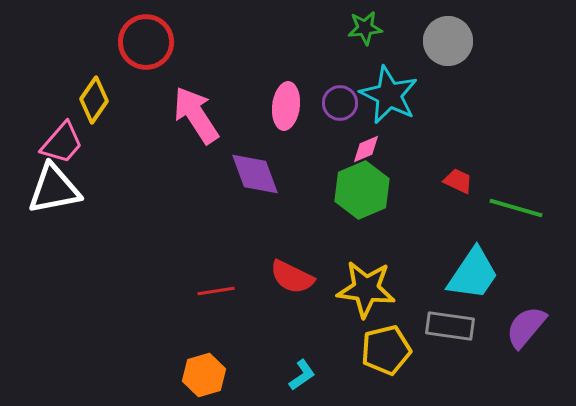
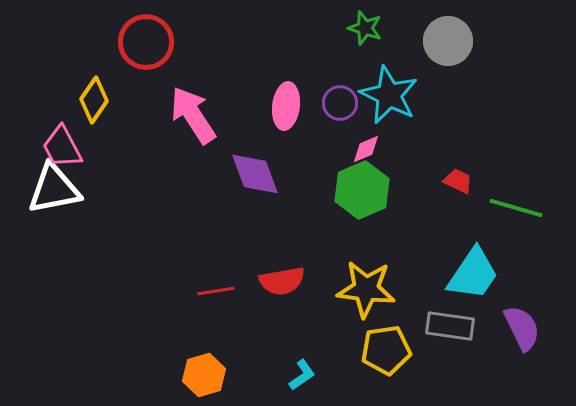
green star: rotated 24 degrees clockwise
pink arrow: moved 3 px left
pink trapezoid: moved 4 px down; rotated 111 degrees clockwise
red semicircle: moved 10 px left, 4 px down; rotated 36 degrees counterclockwise
purple semicircle: moved 4 px left, 1 px down; rotated 114 degrees clockwise
yellow pentagon: rotated 6 degrees clockwise
